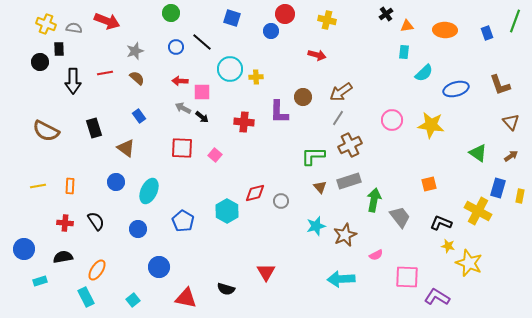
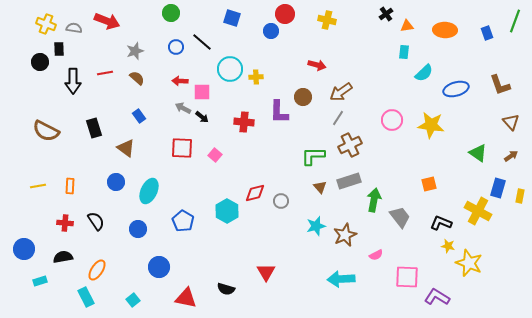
red arrow at (317, 55): moved 10 px down
